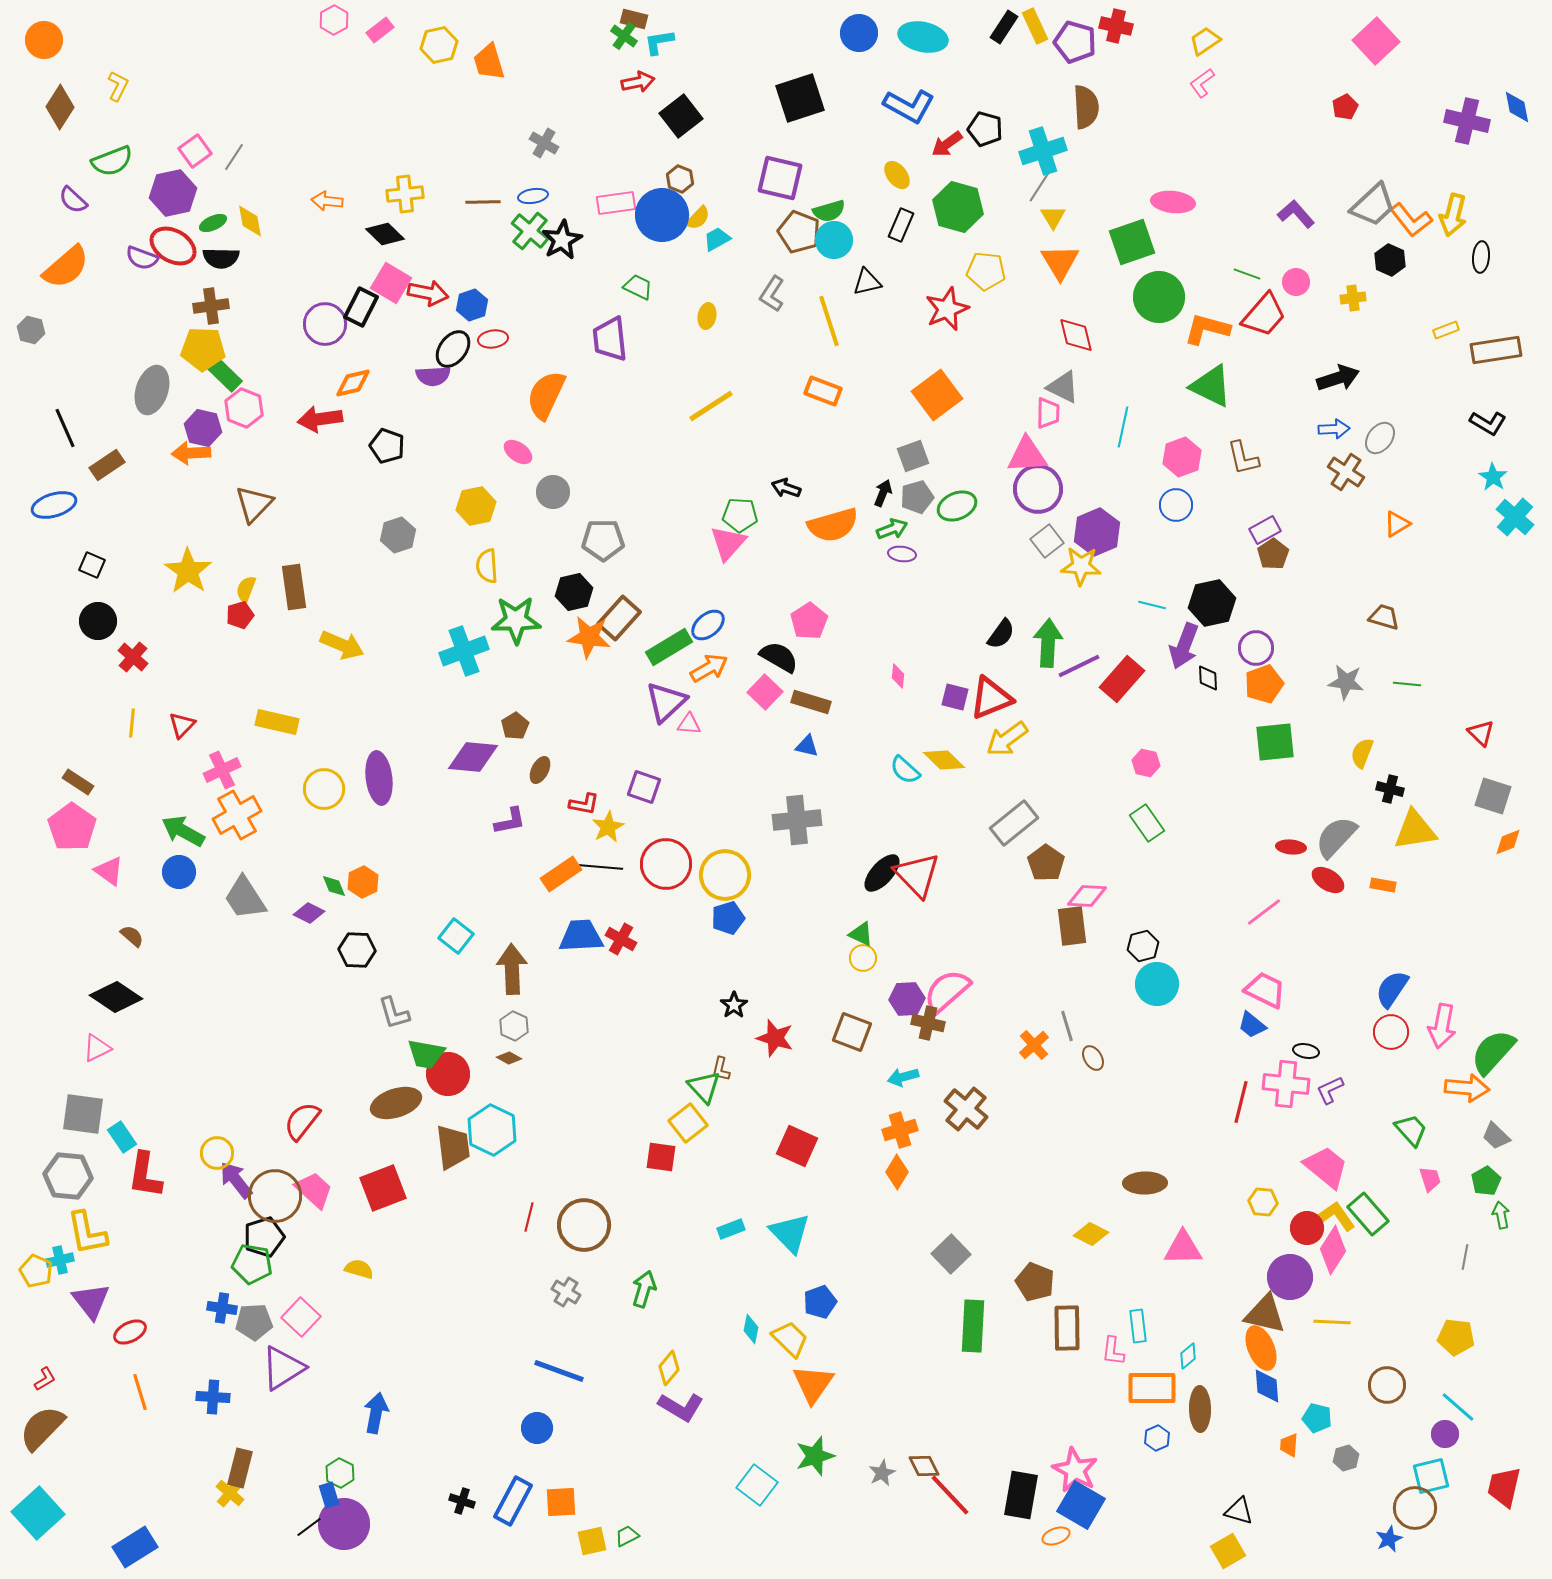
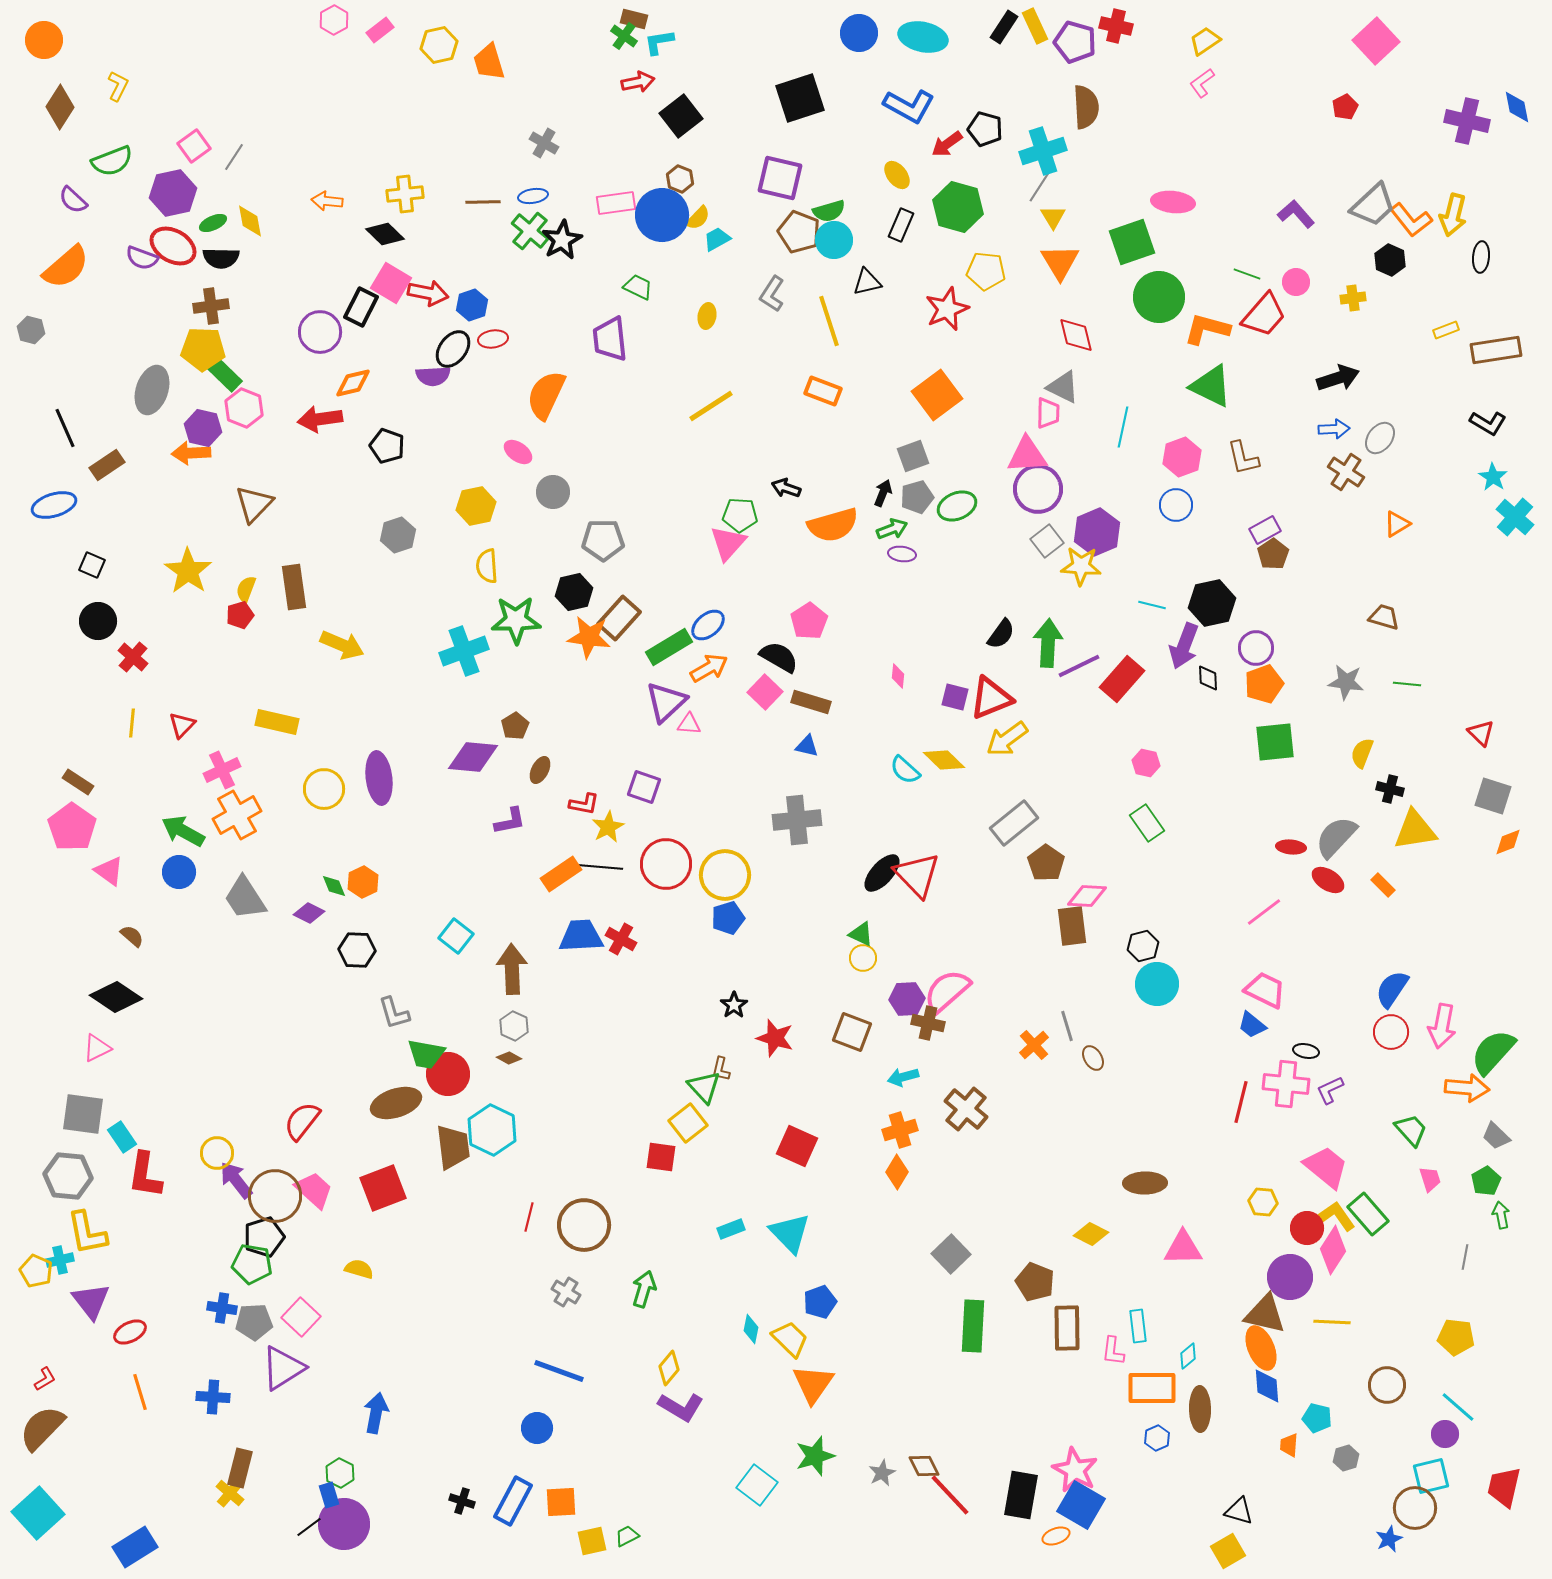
pink square at (195, 151): moved 1 px left, 5 px up
purple circle at (325, 324): moved 5 px left, 8 px down
orange rectangle at (1383, 885): rotated 35 degrees clockwise
